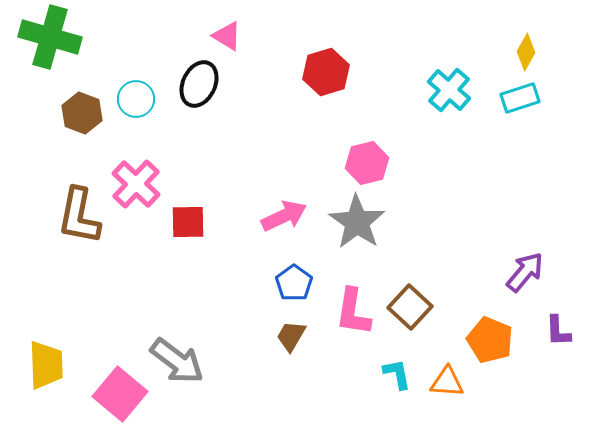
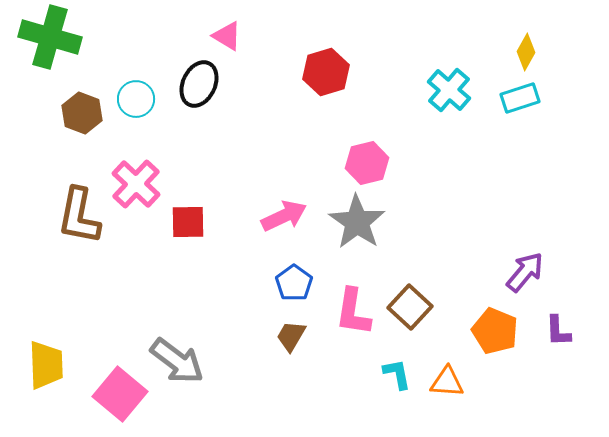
orange pentagon: moved 5 px right, 9 px up
